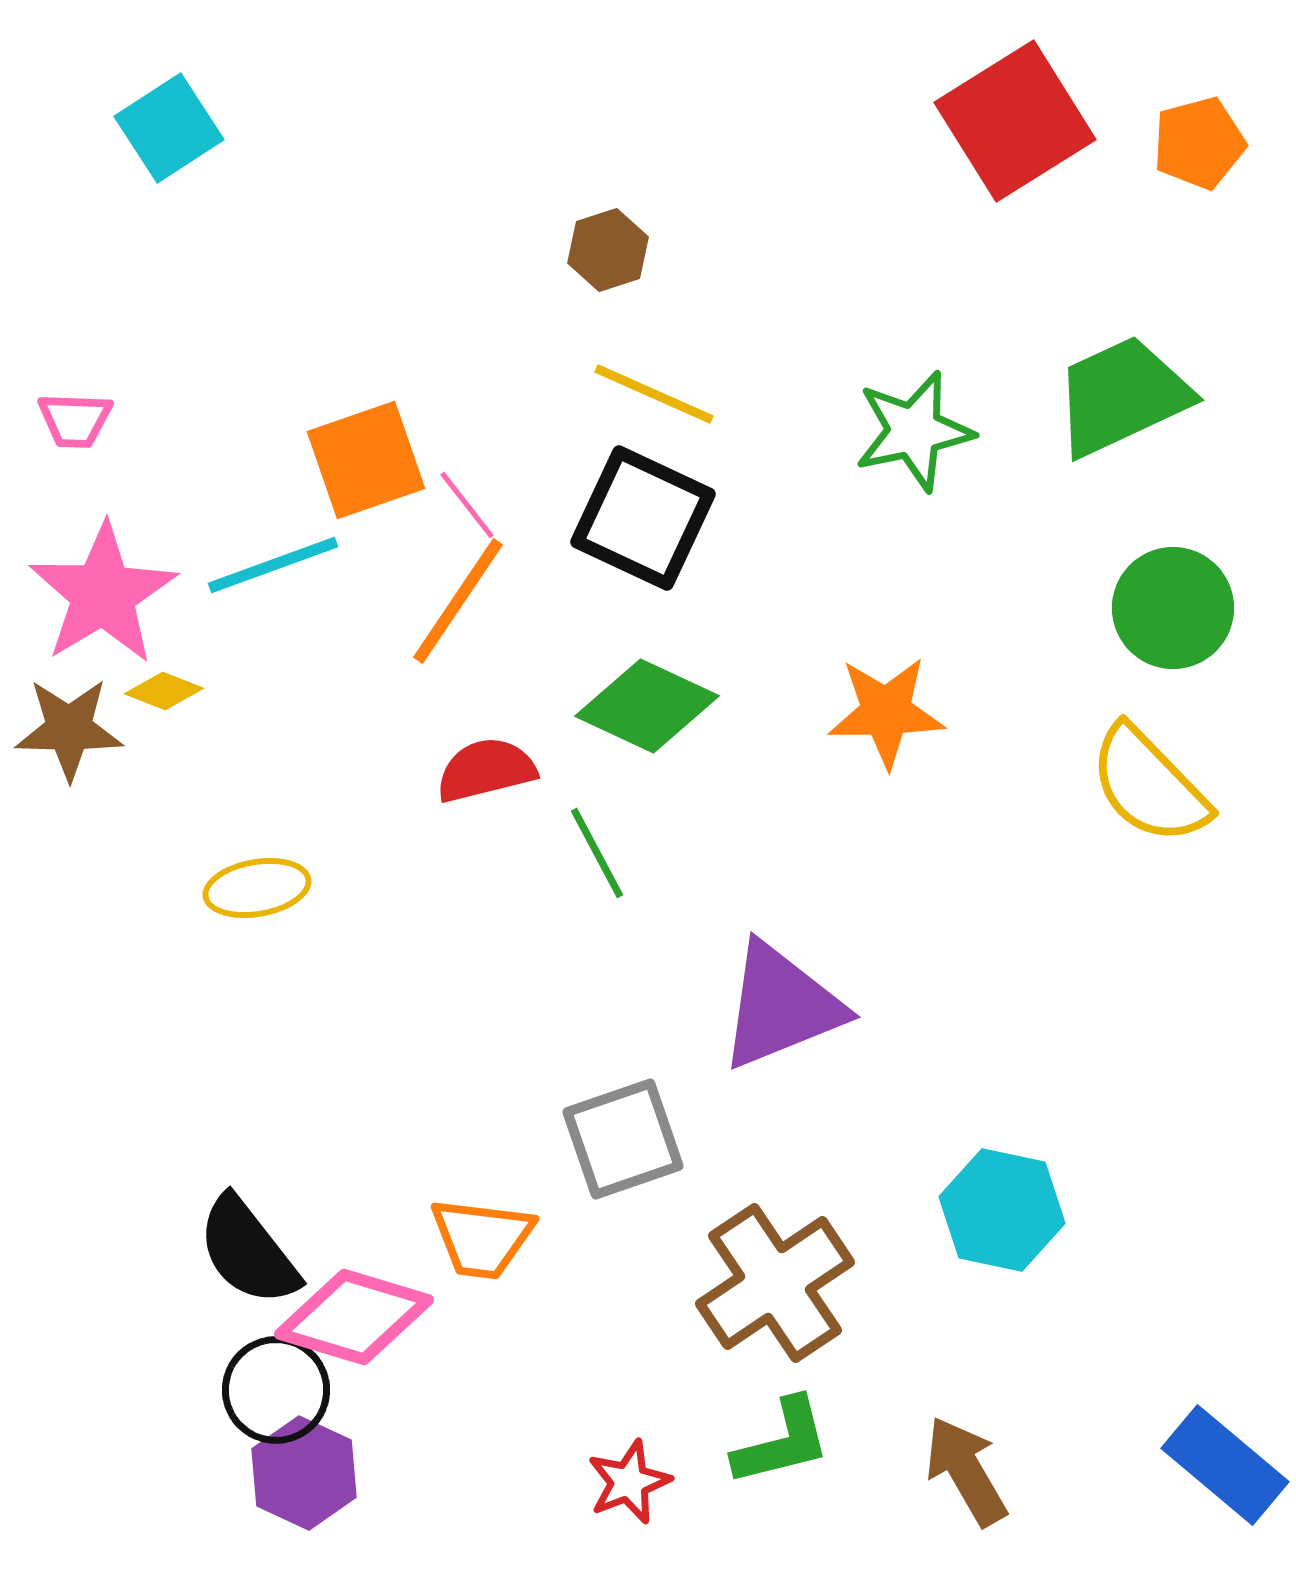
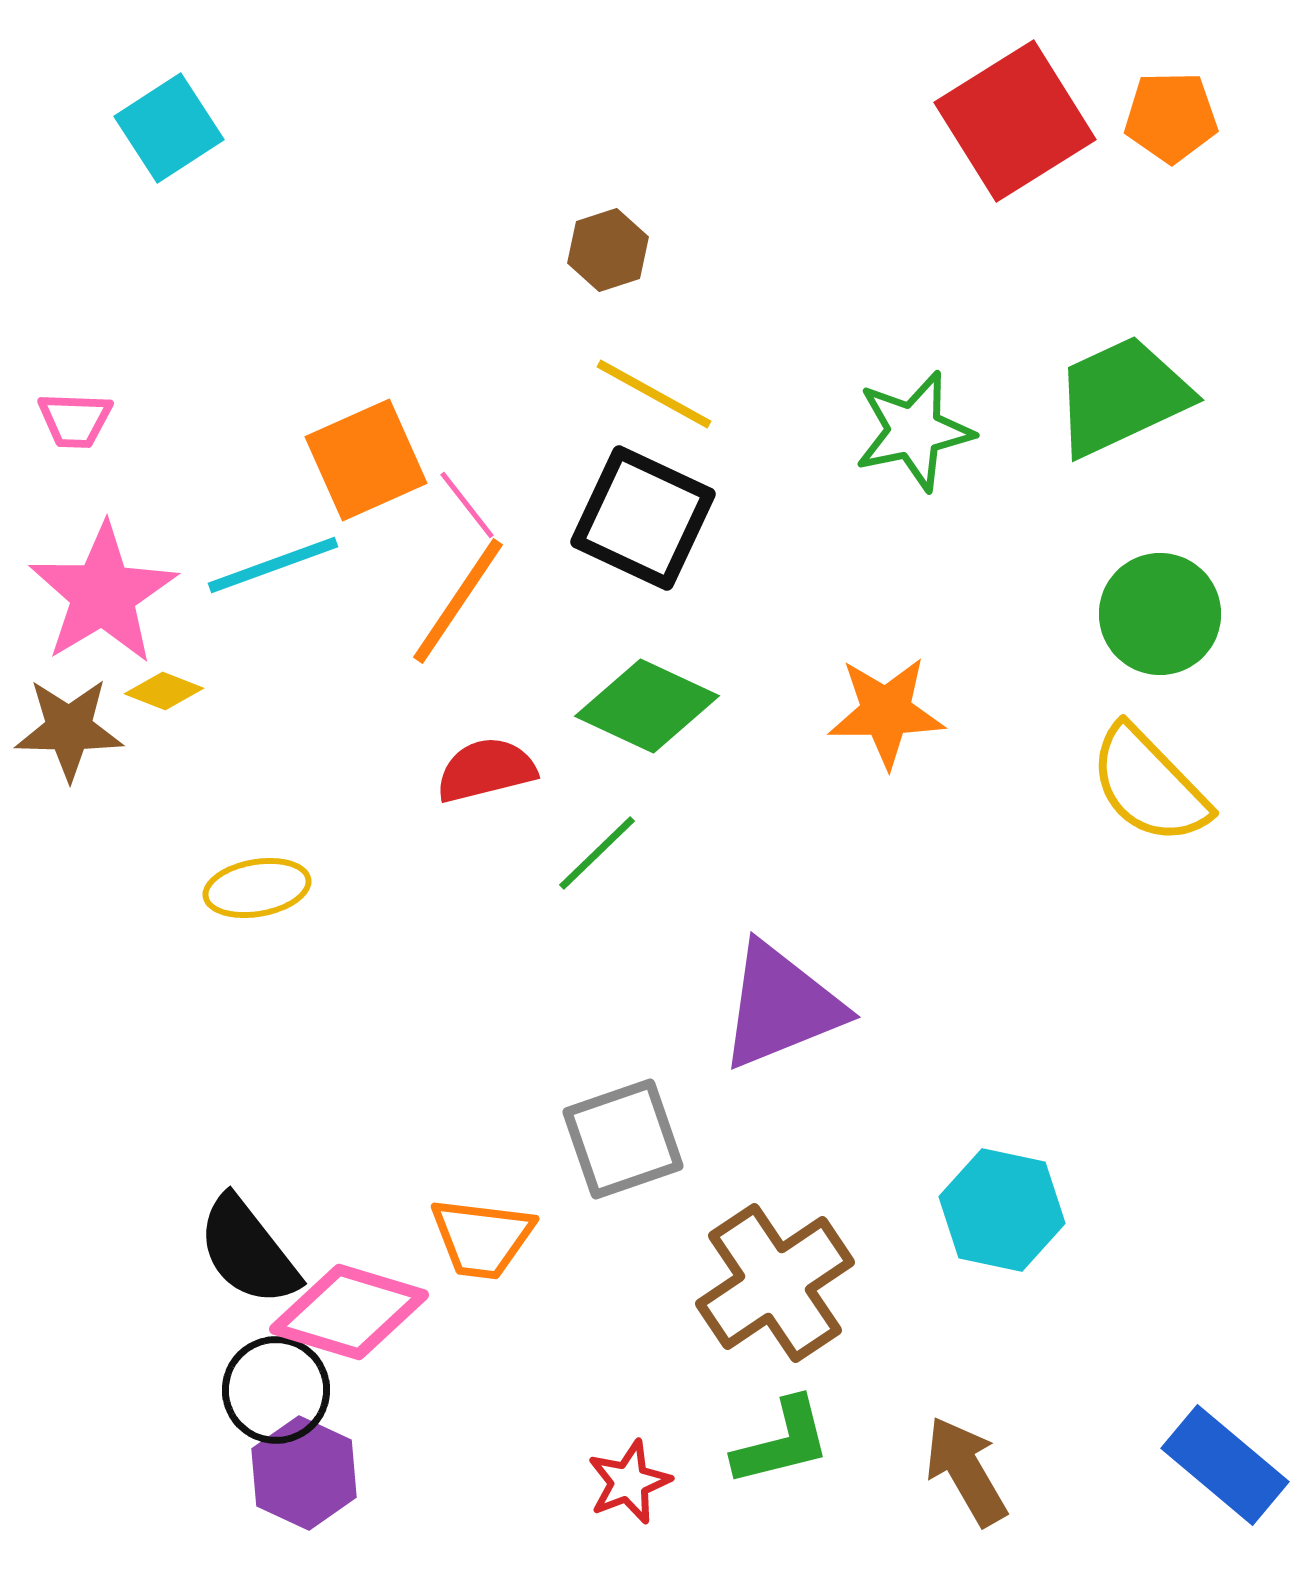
orange pentagon: moved 28 px left, 26 px up; rotated 14 degrees clockwise
yellow line: rotated 5 degrees clockwise
orange square: rotated 5 degrees counterclockwise
green circle: moved 13 px left, 6 px down
green line: rotated 74 degrees clockwise
pink diamond: moved 5 px left, 5 px up
